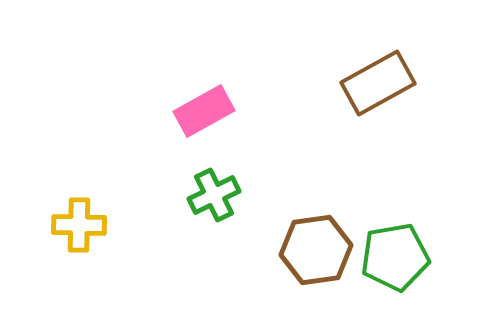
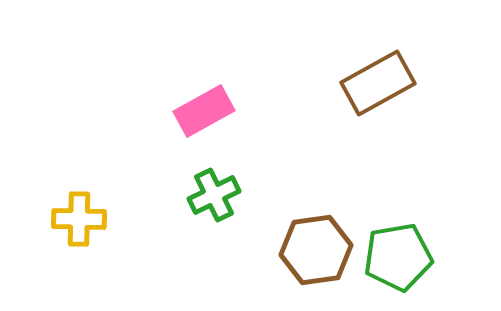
yellow cross: moved 6 px up
green pentagon: moved 3 px right
